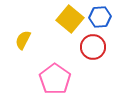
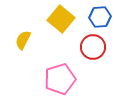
yellow square: moved 9 px left
pink pentagon: moved 5 px right; rotated 20 degrees clockwise
